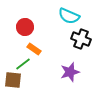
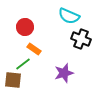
purple star: moved 6 px left, 1 px down
